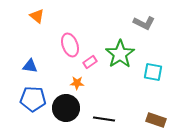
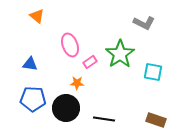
blue triangle: moved 2 px up
